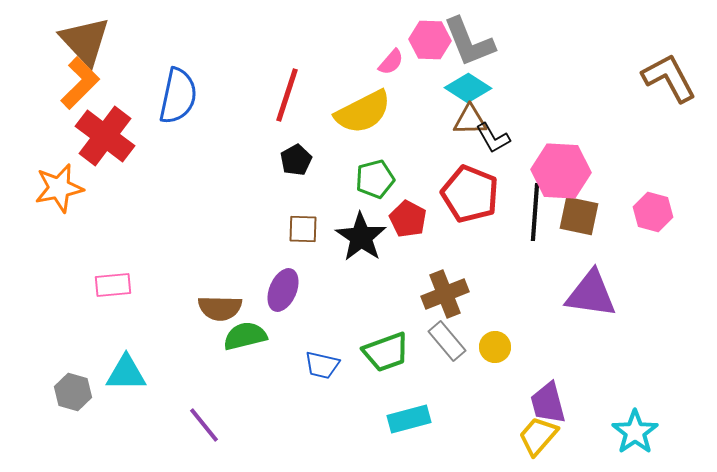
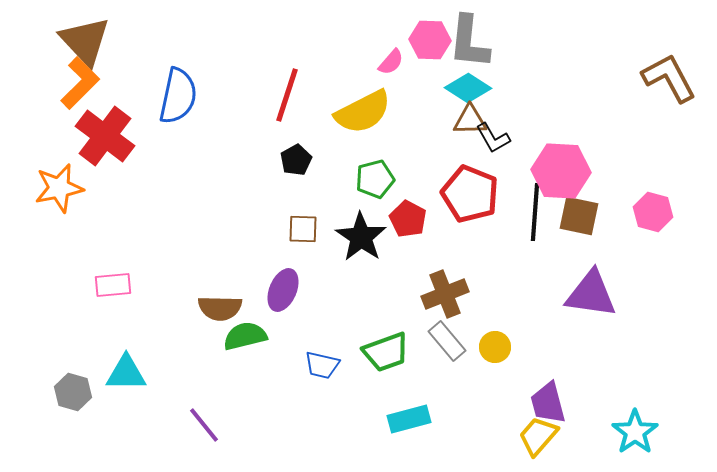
gray L-shape at (469, 42): rotated 28 degrees clockwise
